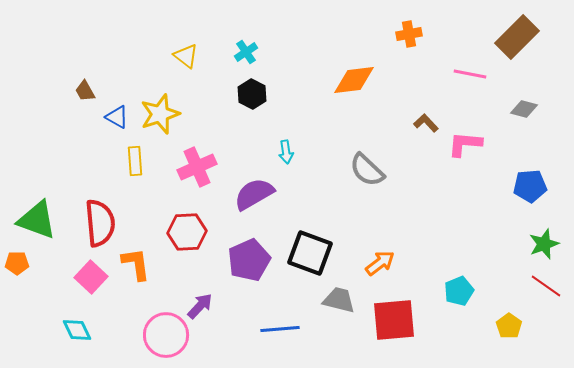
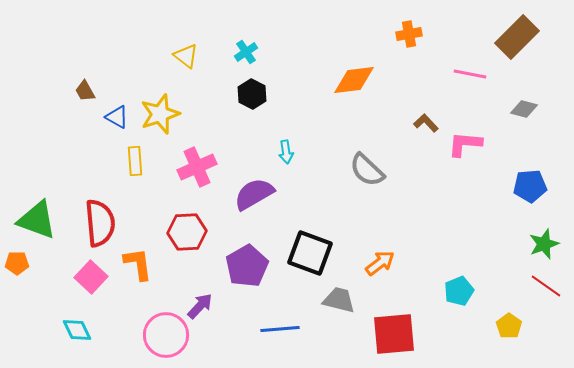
purple pentagon: moved 2 px left, 6 px down; rotated 6 degrees counterclockwise
orange L-shape: moved 2 px right
red square: moved 14 px down
